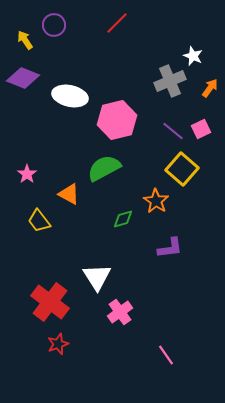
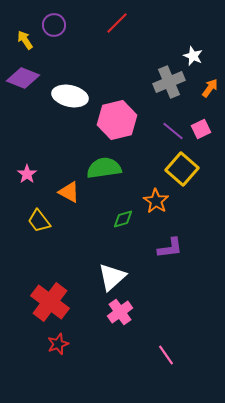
gray cross: moved 1 px left, 1 px down
green semicircle: rotated 20 degrees clockwise
orange triangle: moved 2 px up
white triangle: moved 15 px right; rotated 20 degrees clockwise
